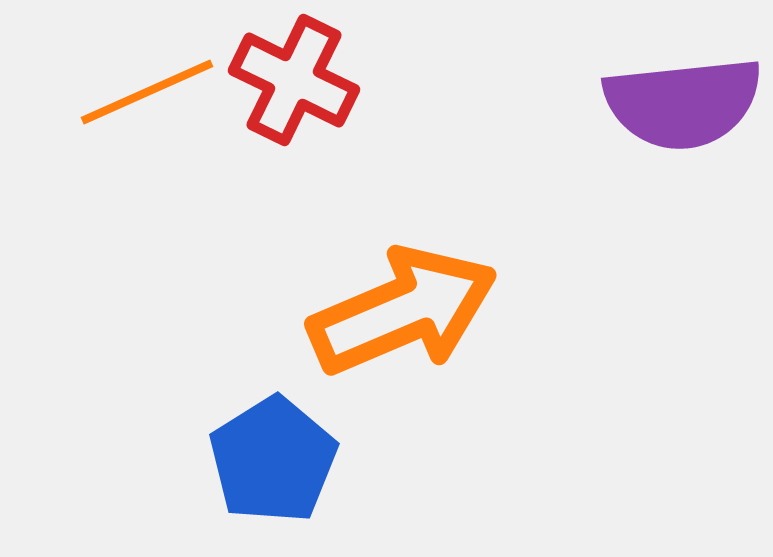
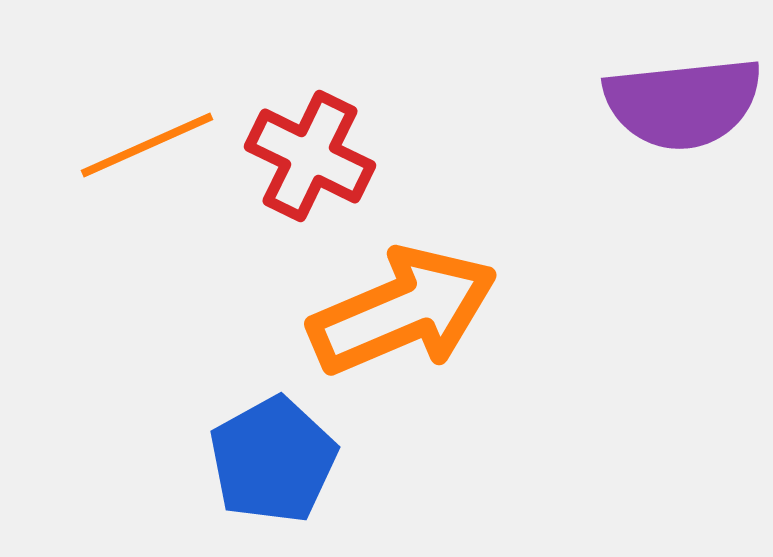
red cross: moved 16 px right, 76 px down
orange line: moved 53 px down
blue pentagon: rotated 3 degrees clockwise
